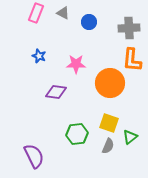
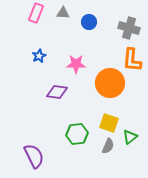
gray triangle: rotated 24 degrees counterclockwise
gray cross: rotated 20 degrees clockwise
blue star: rotated 24 degrees clockwise
purple diamond: moved 1 px right
